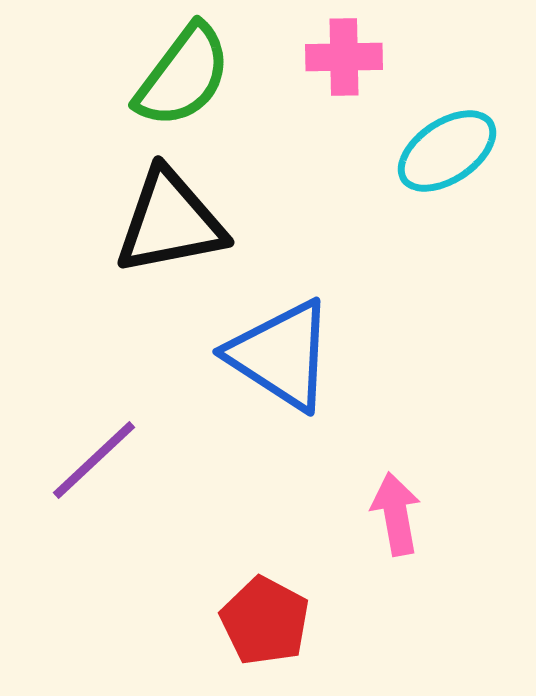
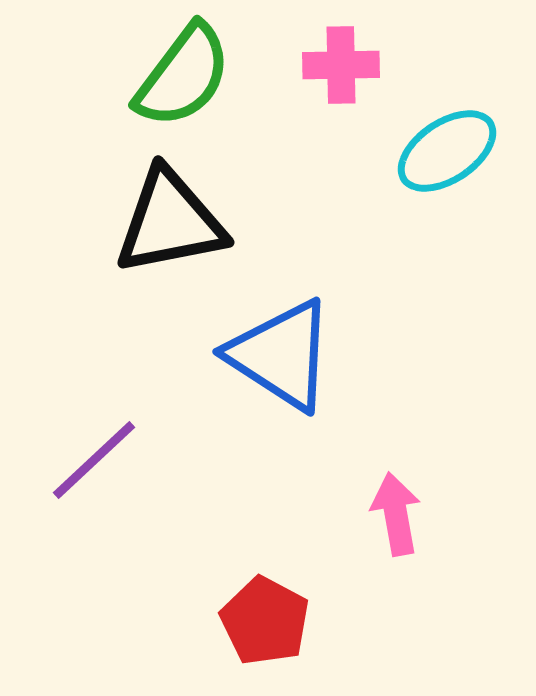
pink cross: moved 3 px left, 8 px down
